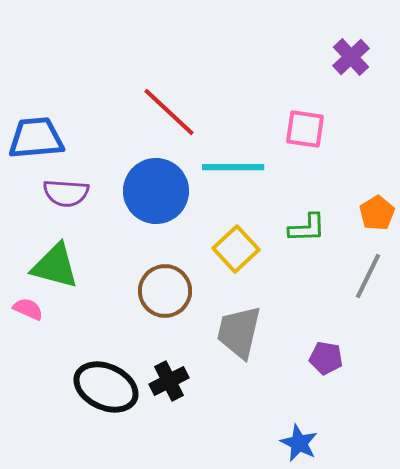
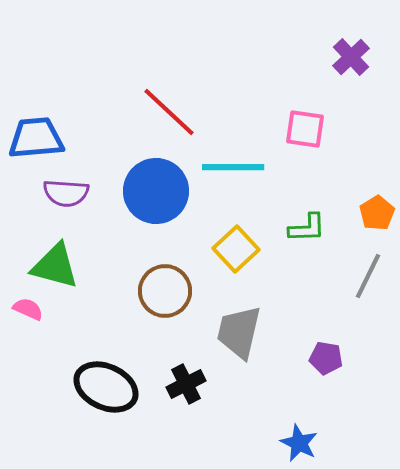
black cross: moved 17 px right, 3 px down
